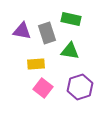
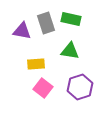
gray rectangle: moved 1 px left, 10 px up
